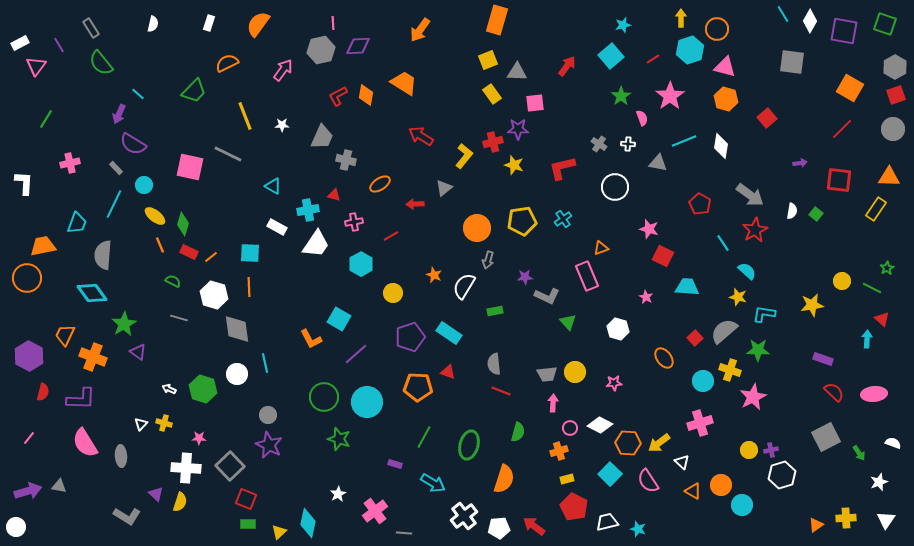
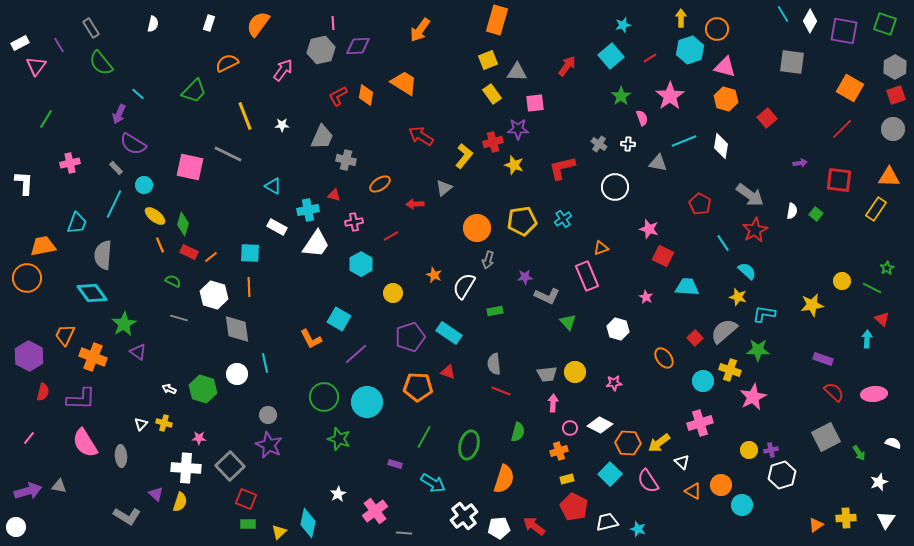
red line at (653, 59): moved 3 px left, 1 px up
